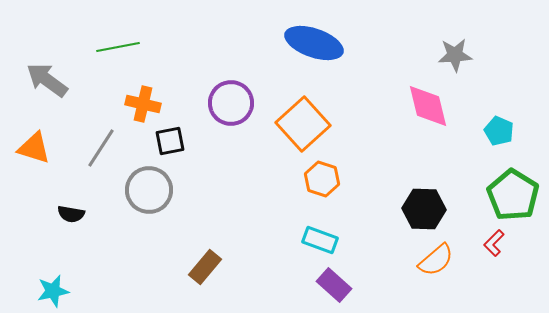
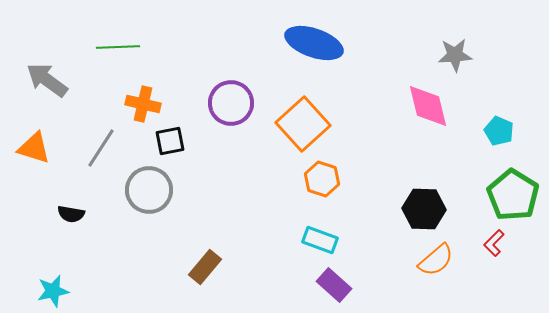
green line: rotated 9 degrees clockwise
